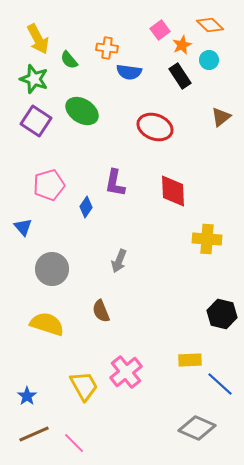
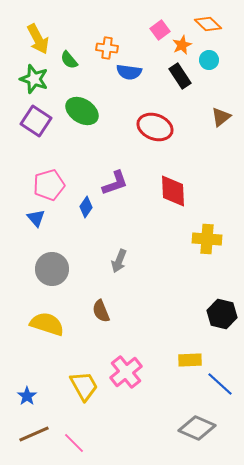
orange diamond: moved 2 px left, 1 px up
purple L-shape: rotated 120 degrees counterclockwise
blue triangle: moved 13 px right, 9 px up
